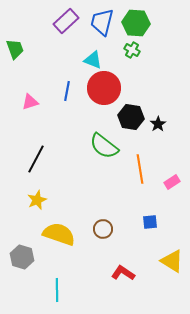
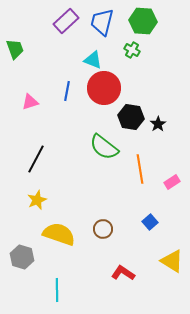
green hexagon: moved 7 px right, 2 px up
green semicircle: moved 1 px down
blue square: rotated 35 degrees counterclockwise
